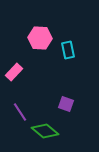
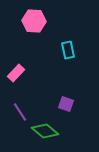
pink hexagon: moved 6 px left, 17 px up
pink rectangle: moved 2 px right, 1 px down
